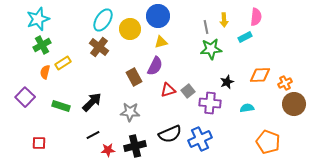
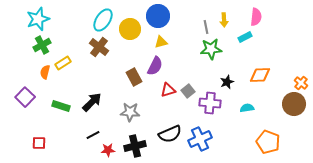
orange cross: moved 16 px right; rotated 24 degrees counterclockwise
